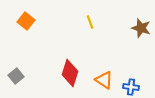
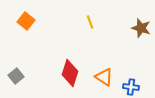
orange triangle: moved 3 px up
